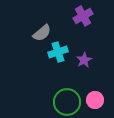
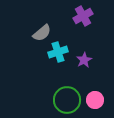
green circle: moved 2 px up
